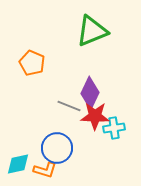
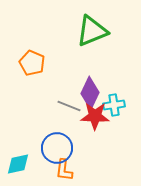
cyan cross: moved 23 px up
orange L-shape: moved 19 px right; rotated 80 degrees clockwise
